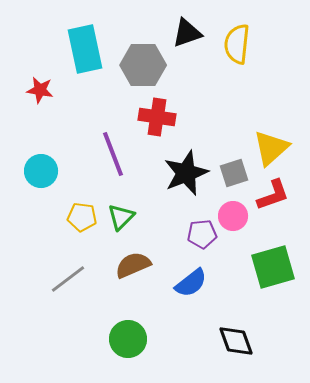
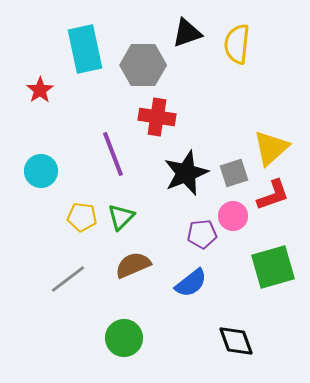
red star: rotated 28 degrees clockwise
green circle: moved 4 px left, 1 px up
